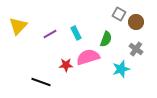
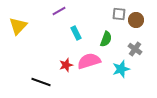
gray square: rotated 24 degrees counterclockwise
brown circle: moved 2 px up
purple line: moved 9 px right, 23 px up
gray cross: moved 1 px left
pink semicircle: moved 1 px right, 4 px down
red star: rotated 16 degrees counterclockwise
